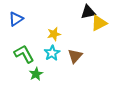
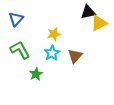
blue triangle: rotated 14 degrees counterclockwise
green L-shape: moved 4 px left, 4 px up
